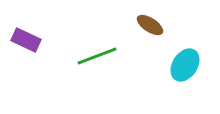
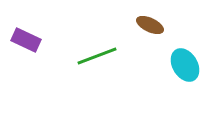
brown ellipse: rotated 8 degrees counterclockwise
cyan ellipse: rotated 64 degrees counterclockwise
